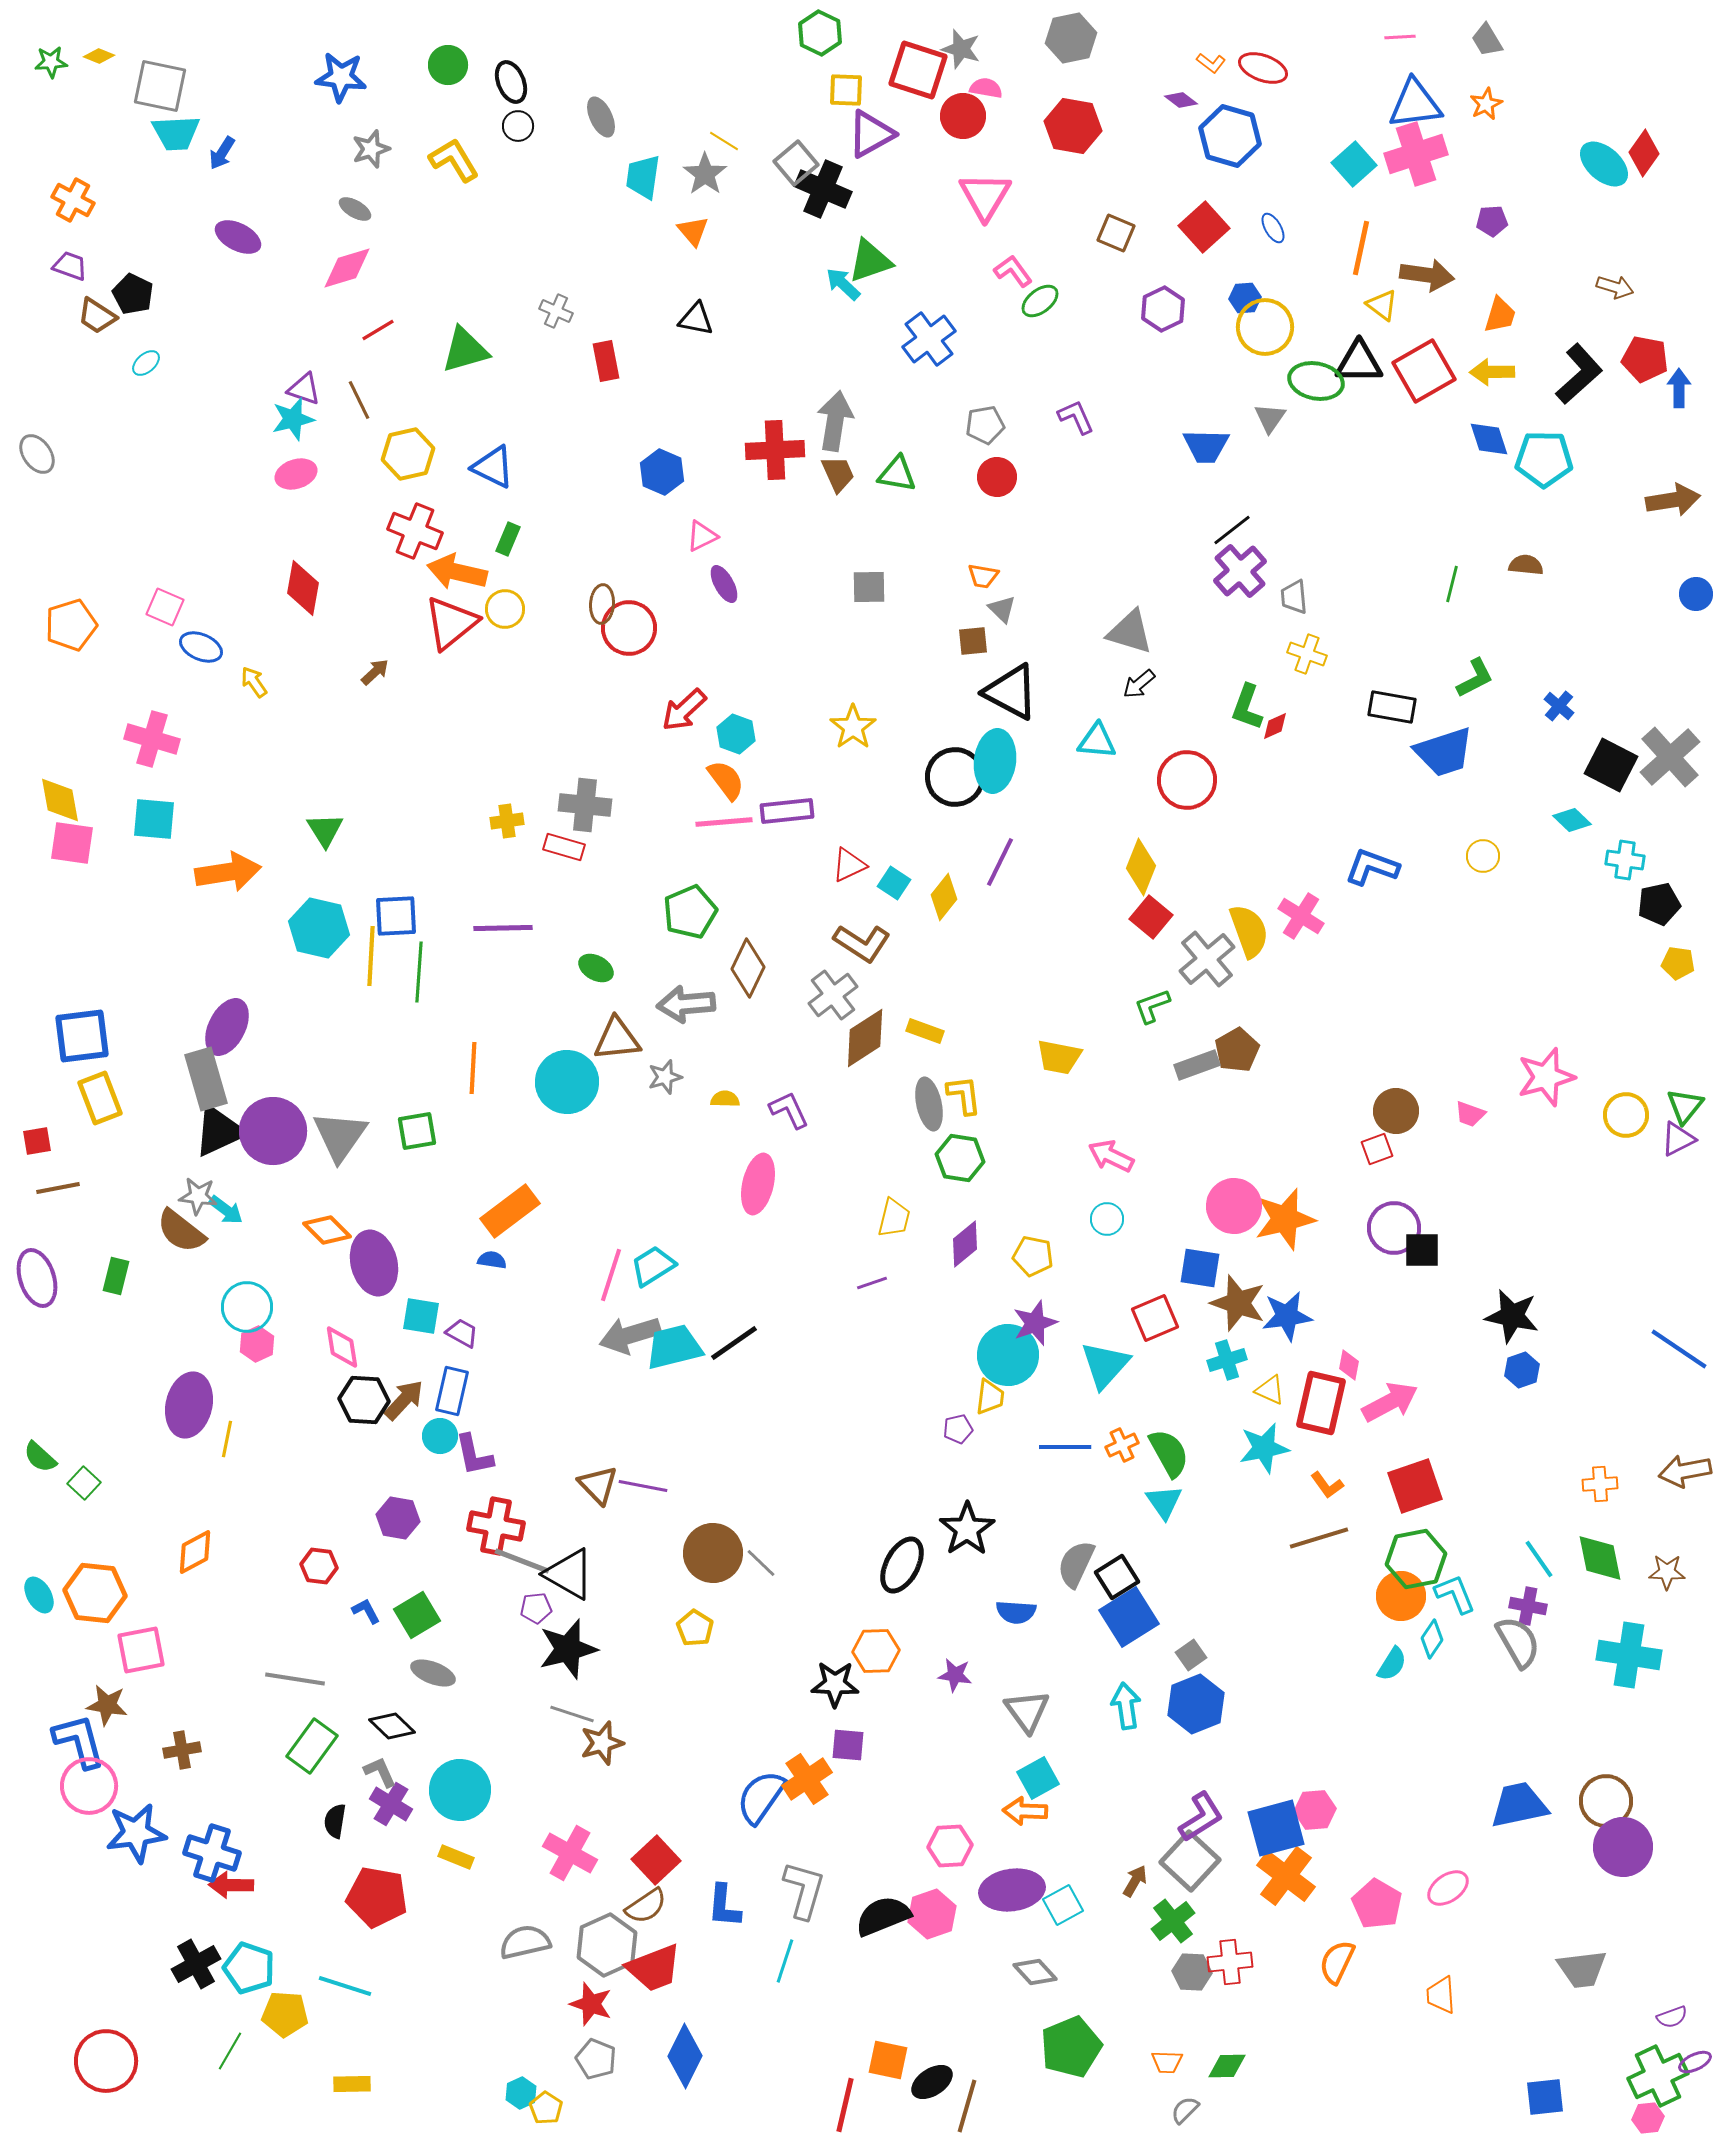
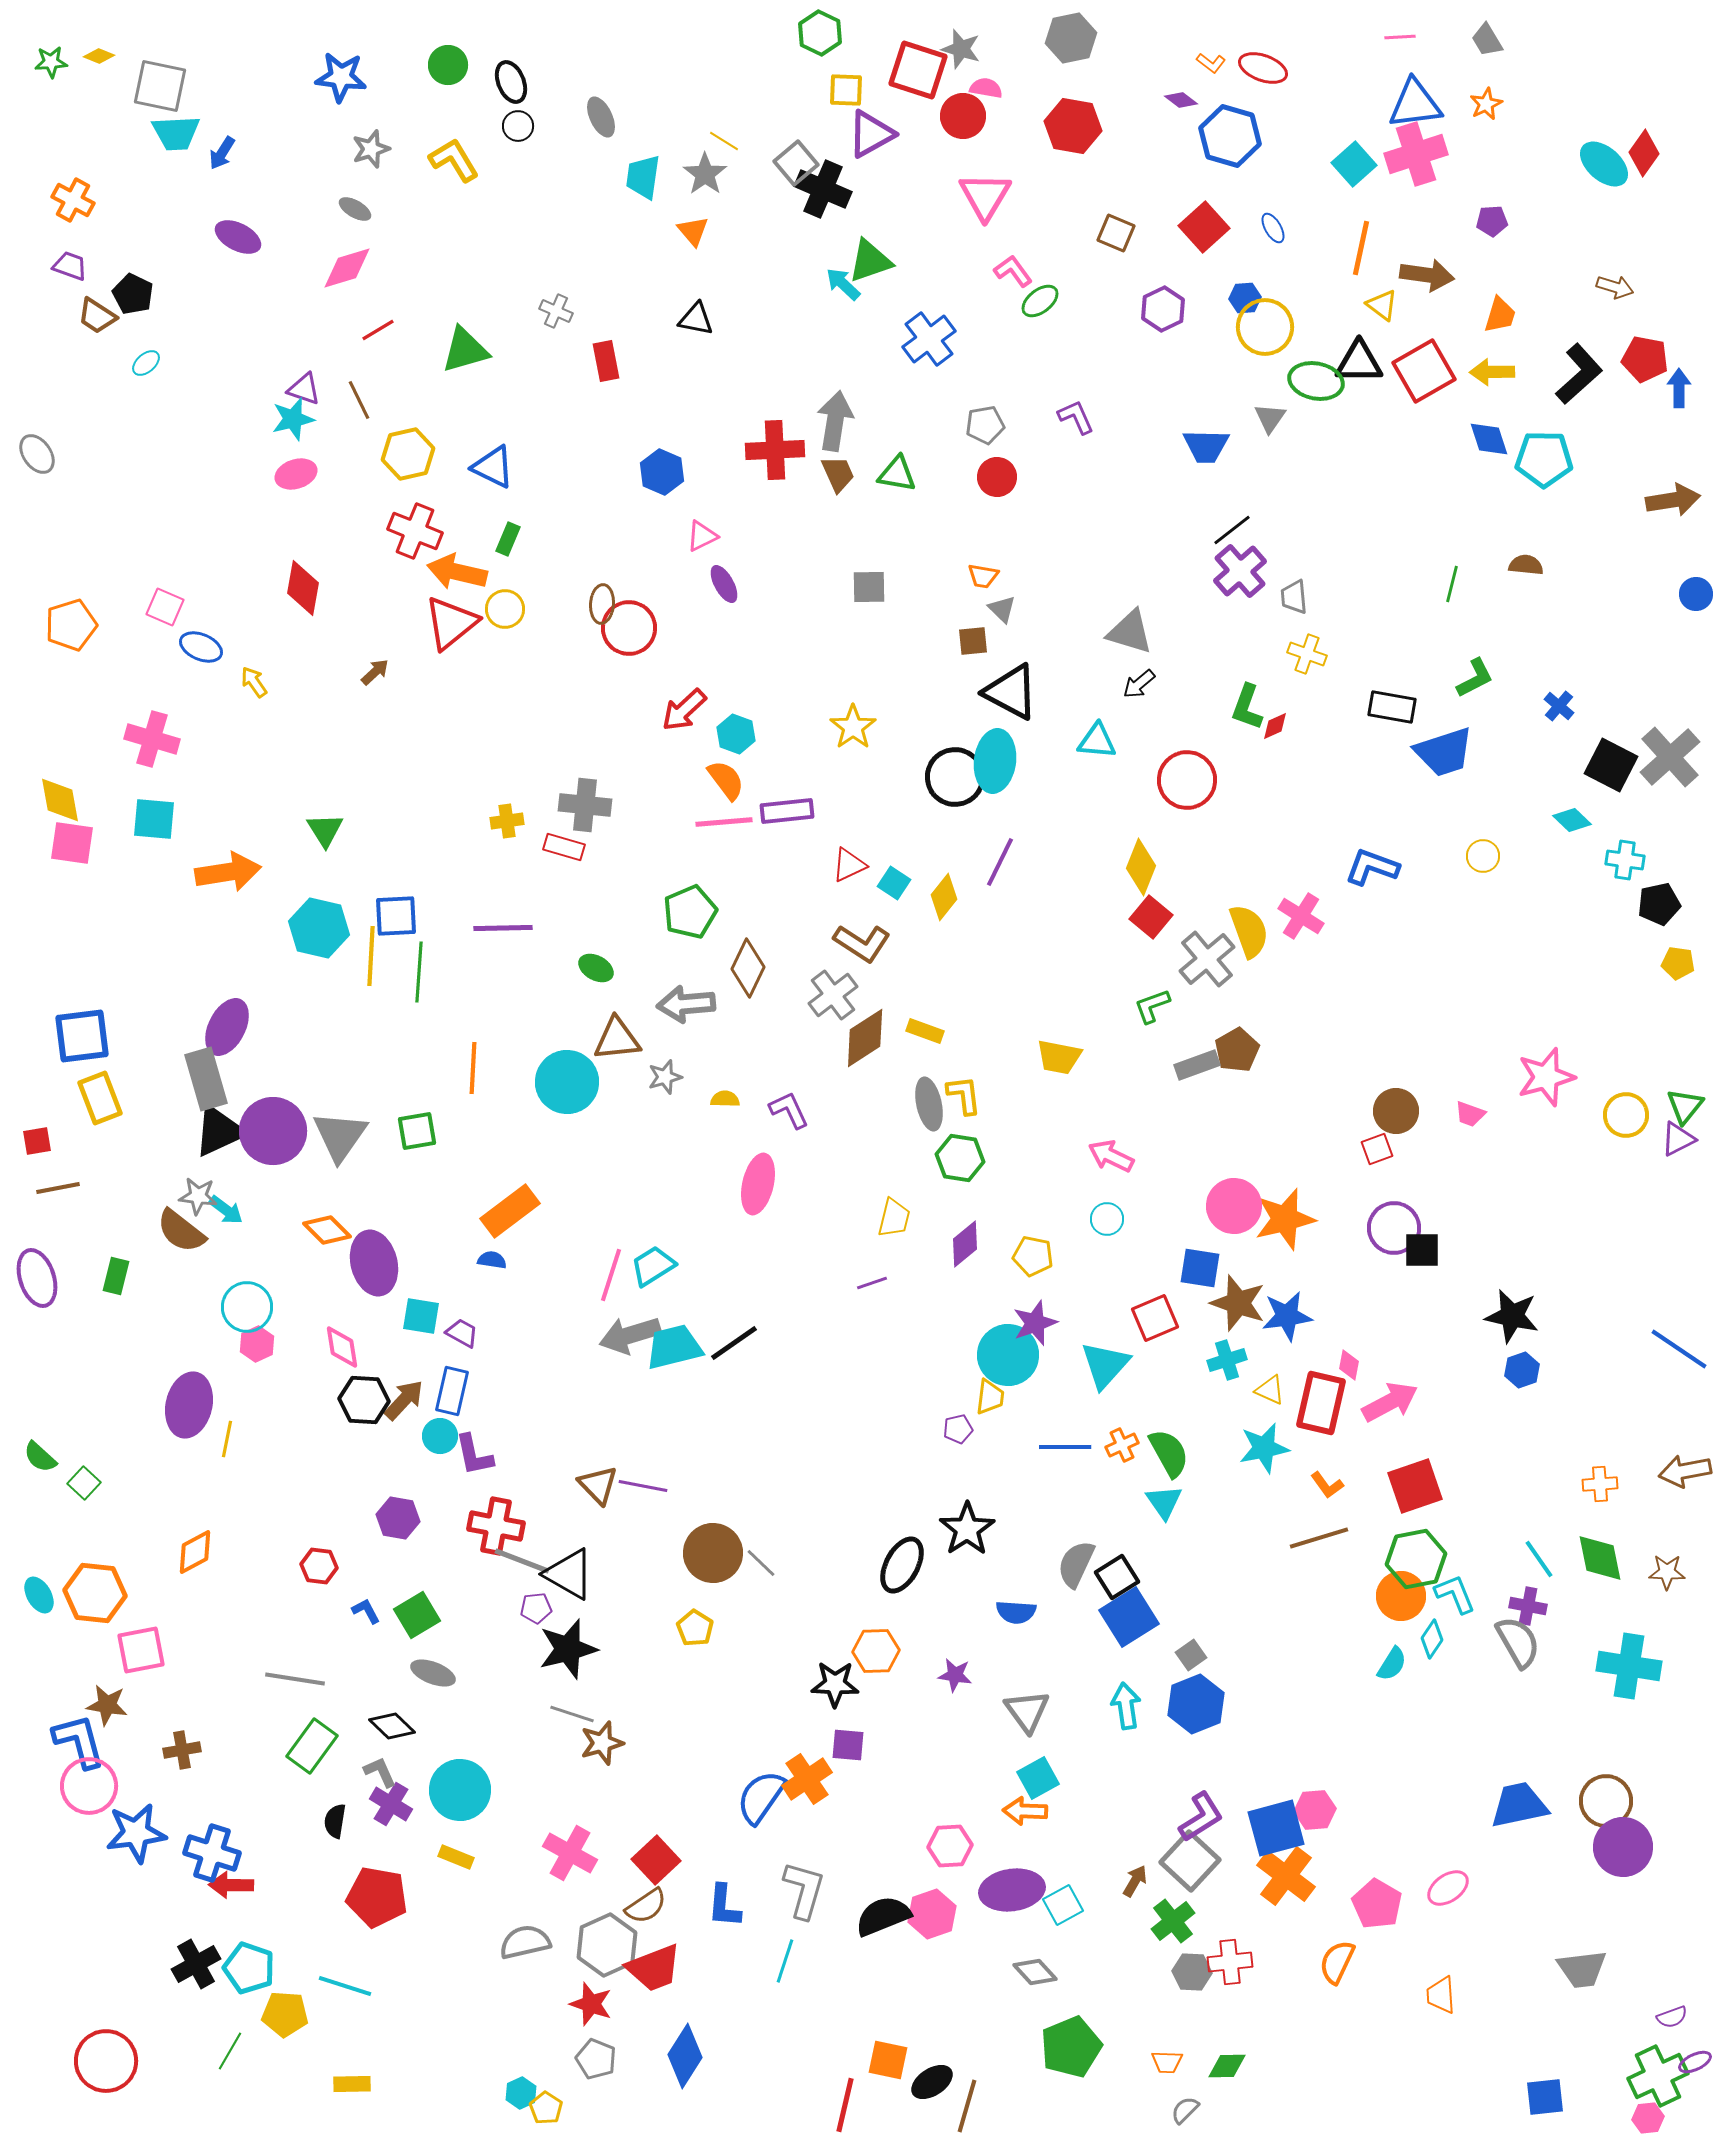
cyan cross at (1629, 1655): moved 11 px down
blue diamond at (685, 2056): rotated 6 degrees clockwise
